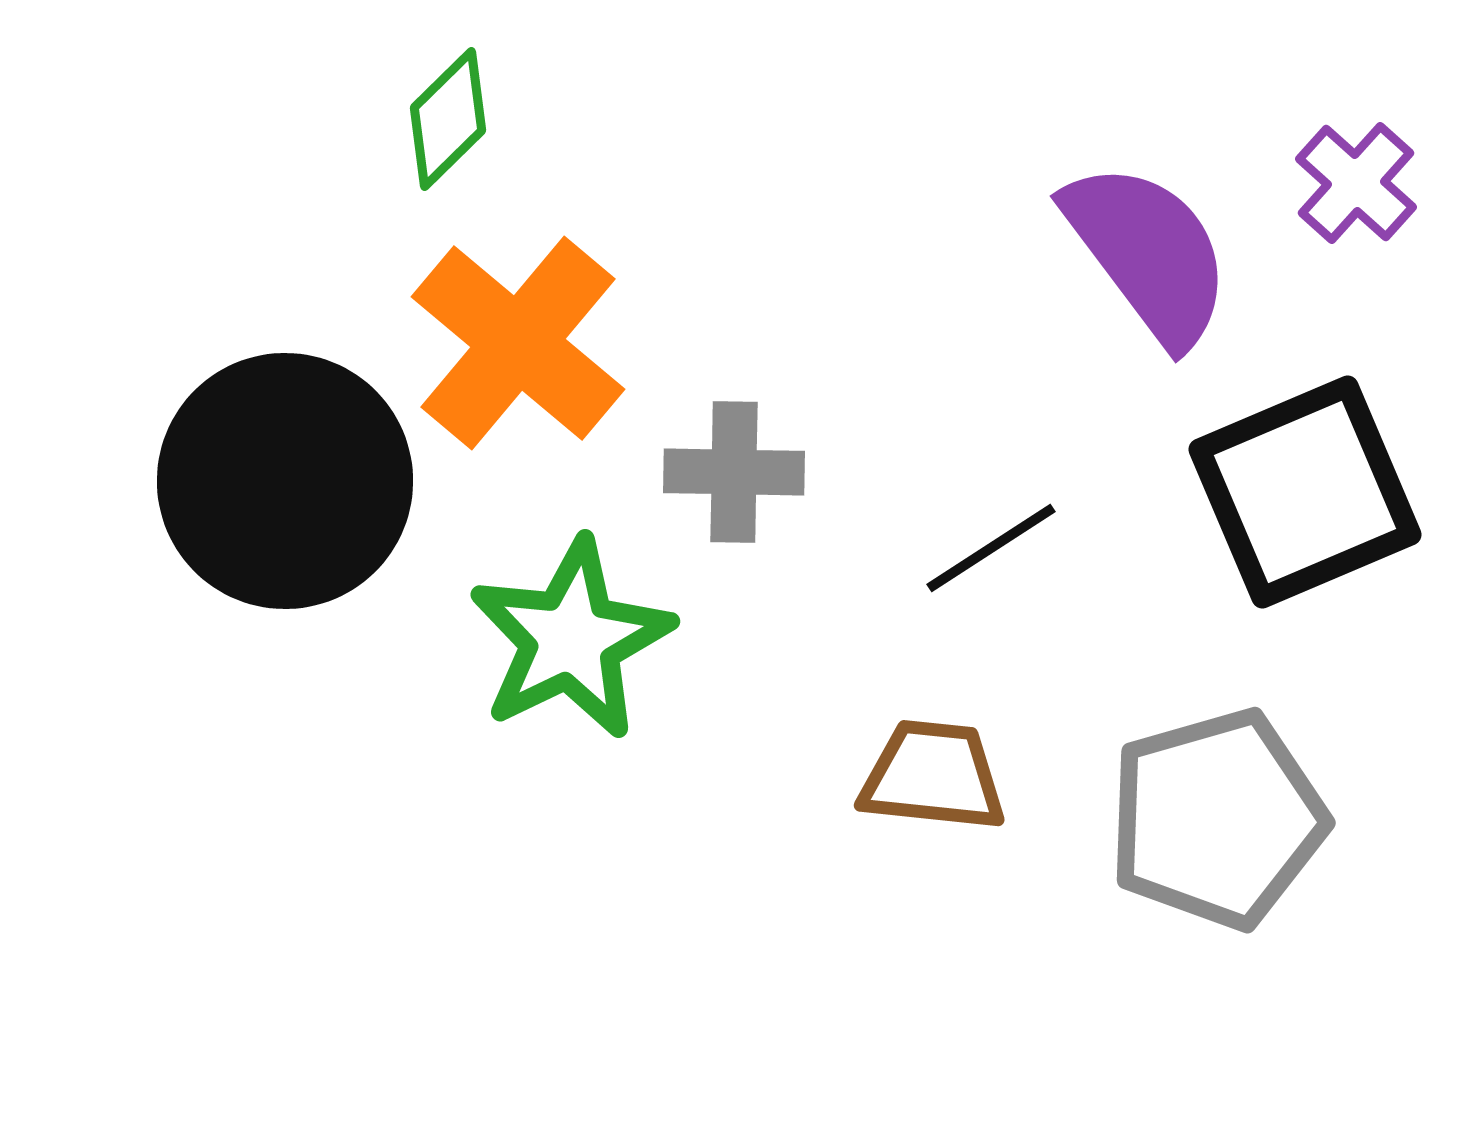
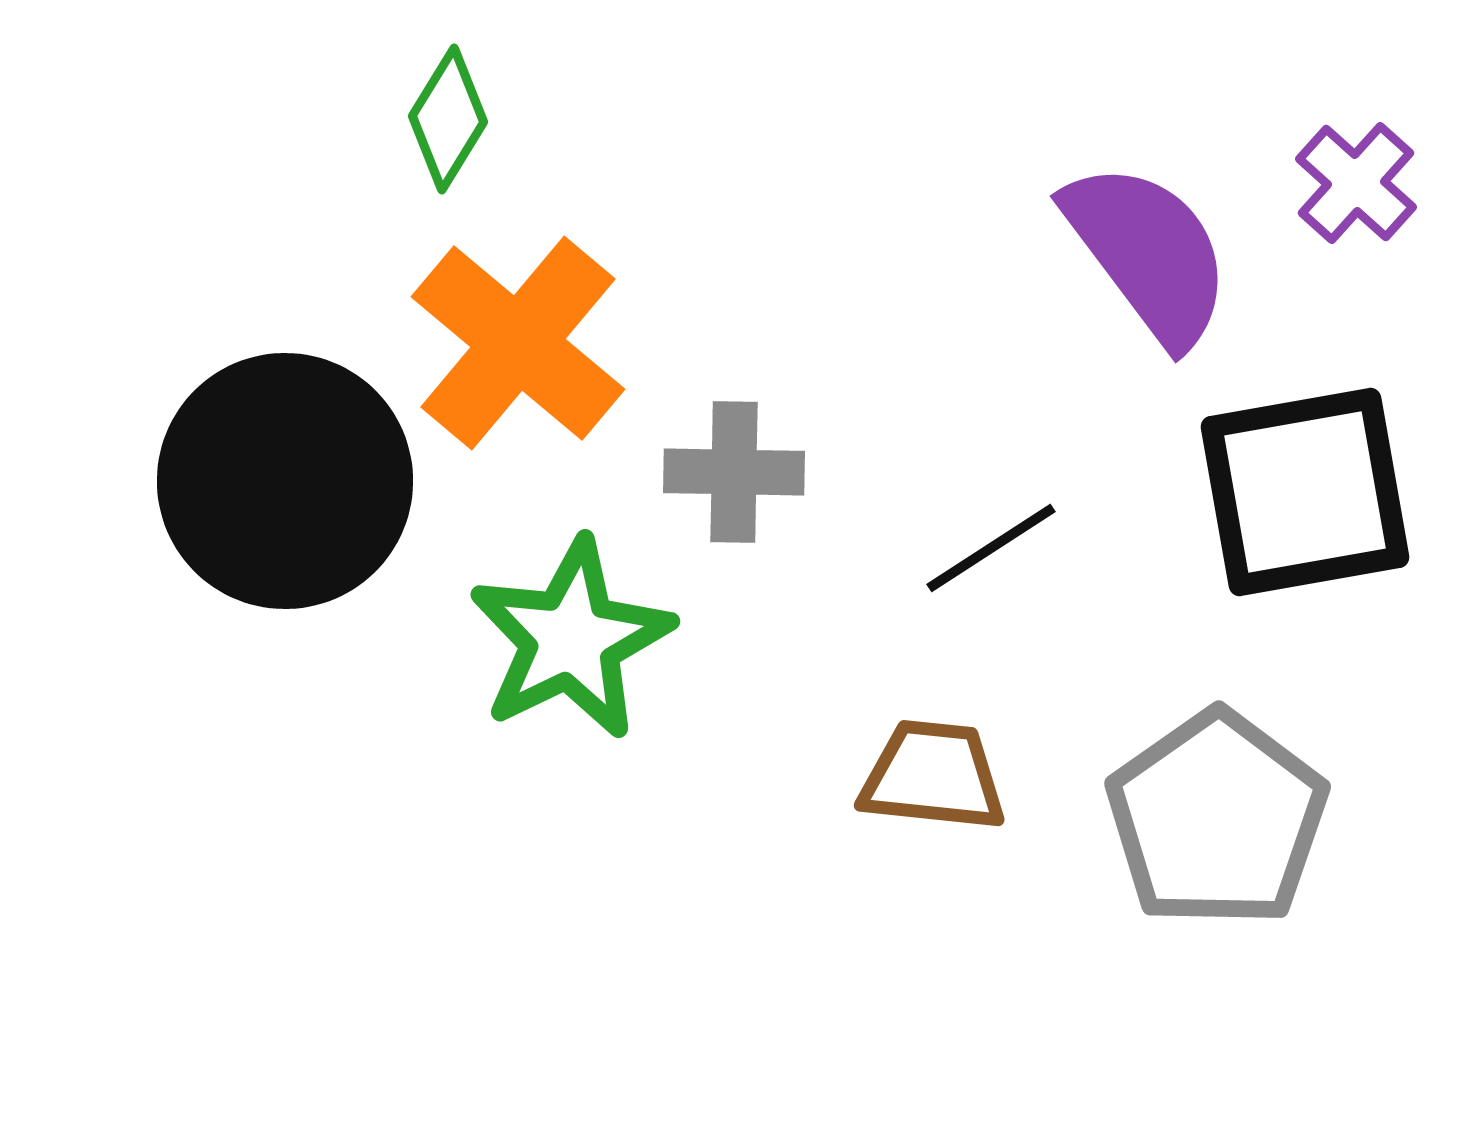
green diamond: rotated 14 degrees counterclockwise
black square: rotated 13 degrees clockwise
gray pentagon: rotated 19 degrees counterclockwise
